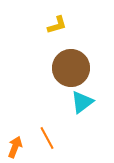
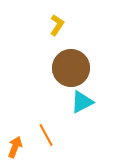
yellow L-shape: rotated 40 degrees counterclockwise
cyan triangle: rotated 10 degrees clockwise
orange line: moved 1 px left, 3 px up
